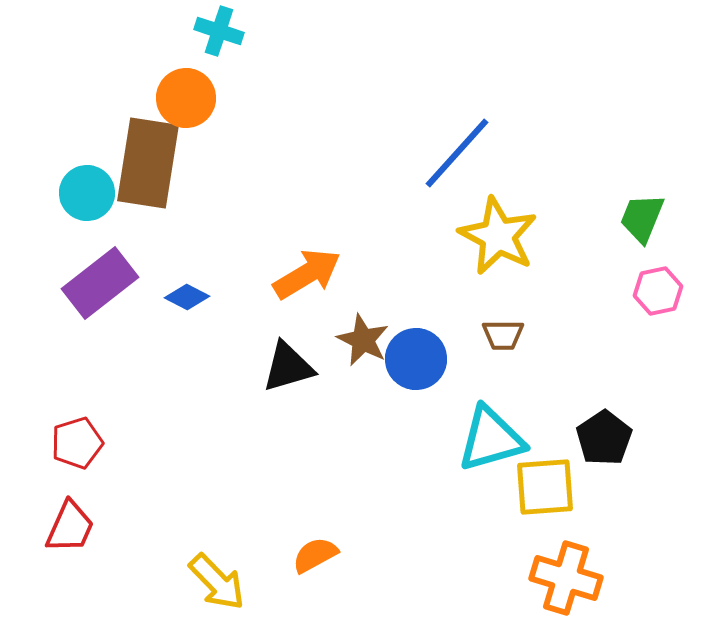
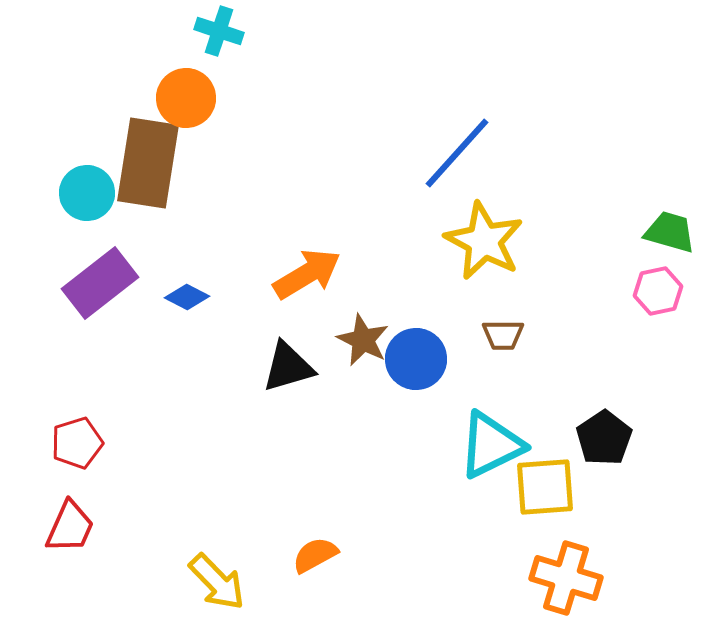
green trapezoid: moved 28 px right, 14 px down; rotated 84 degrees clockwise
yellow star: moved 14 px left, 5 px down
cyan triangle: moved 6 px down; rotated 10 degrees counterclockwise
